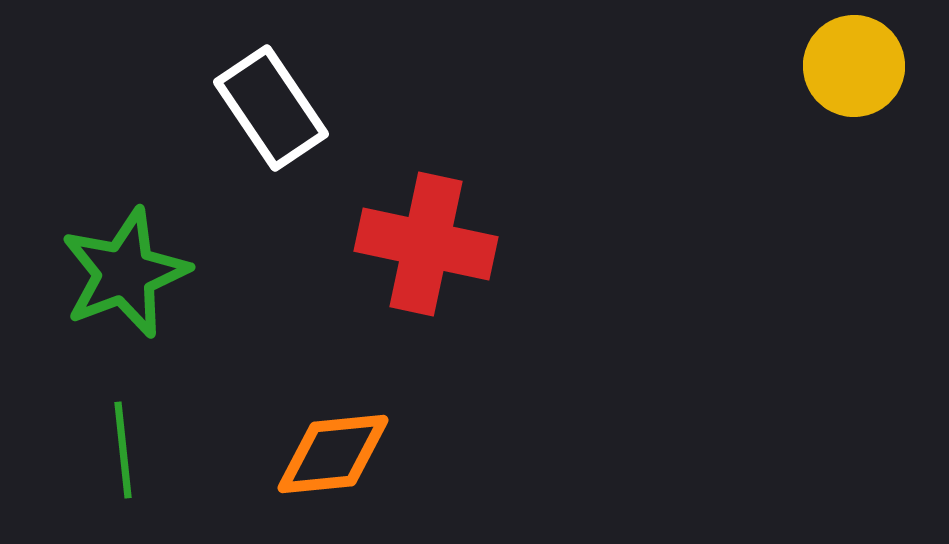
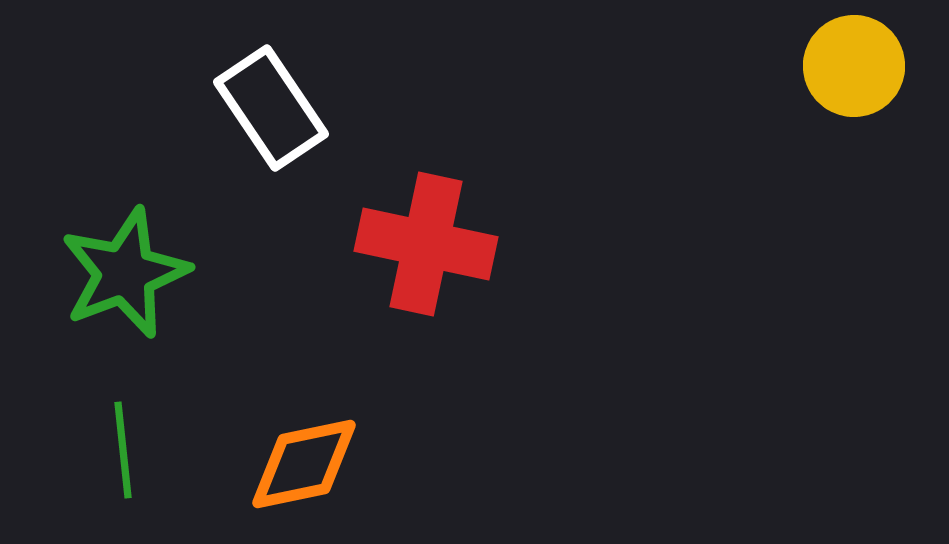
orange diamond: moved 29 px left, 10 px down; rotated 6 degrees counterclockwise
